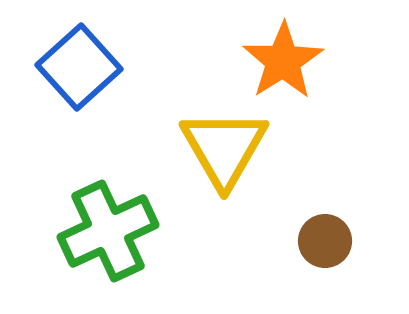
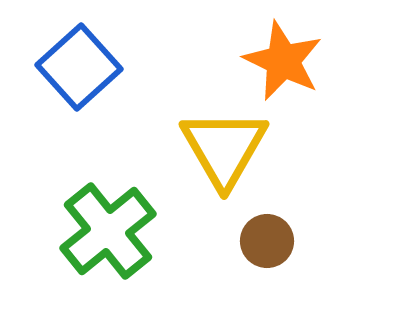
orange star: rotated 14 degrees counterclockwise
green cross: rotated 14 degrees counterclockwise
brown circle: moved 58 px left
